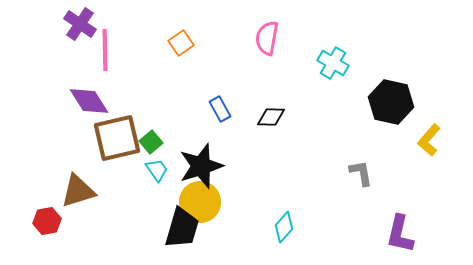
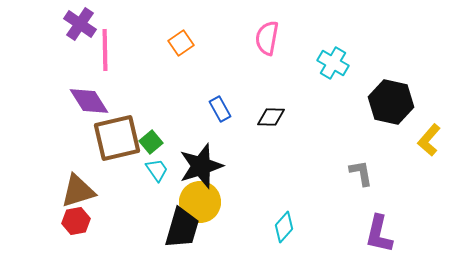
red hexagon: moved 29 px right
purple L-shape: moved 21 px left
